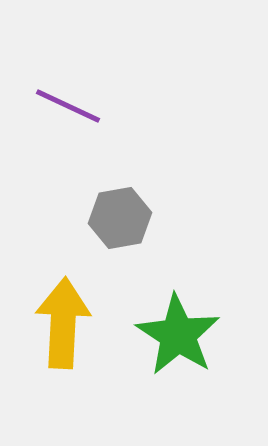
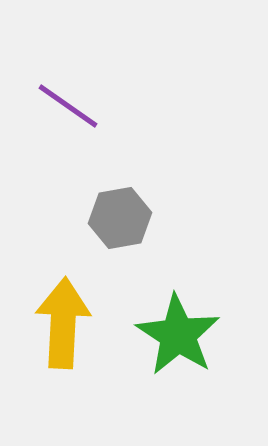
purple line: rotated 10 degrees clockwise
